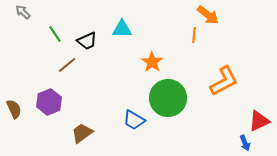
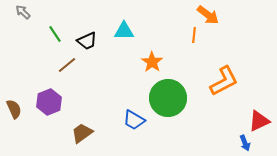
cyan triangle: moved 2 px right, 2 px down
